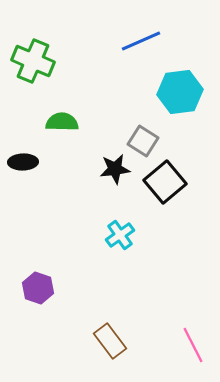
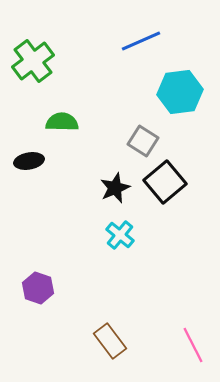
green cross: rotated 30 degrees clockwise
black ellipse: moved 6 px right, 1 px up; rotated 8 degrees counterclockwise
black star: moved 19 px down; rotated 16 degrees counterclockwise
cyan cross: rotated 16 degrees counterclockwise
